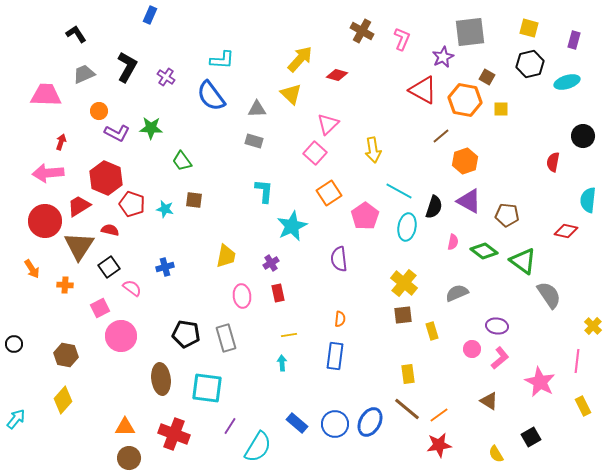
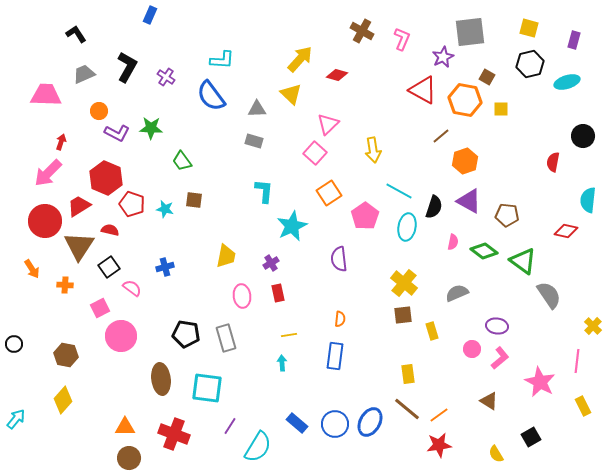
pink arrow at (48, 173): rotated 40 degrees counterclockwise
